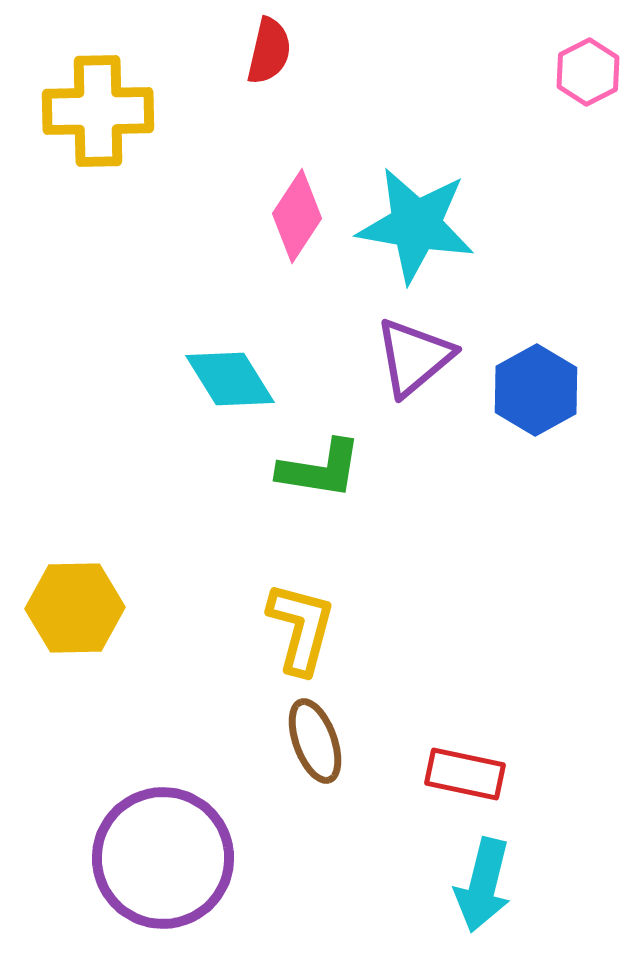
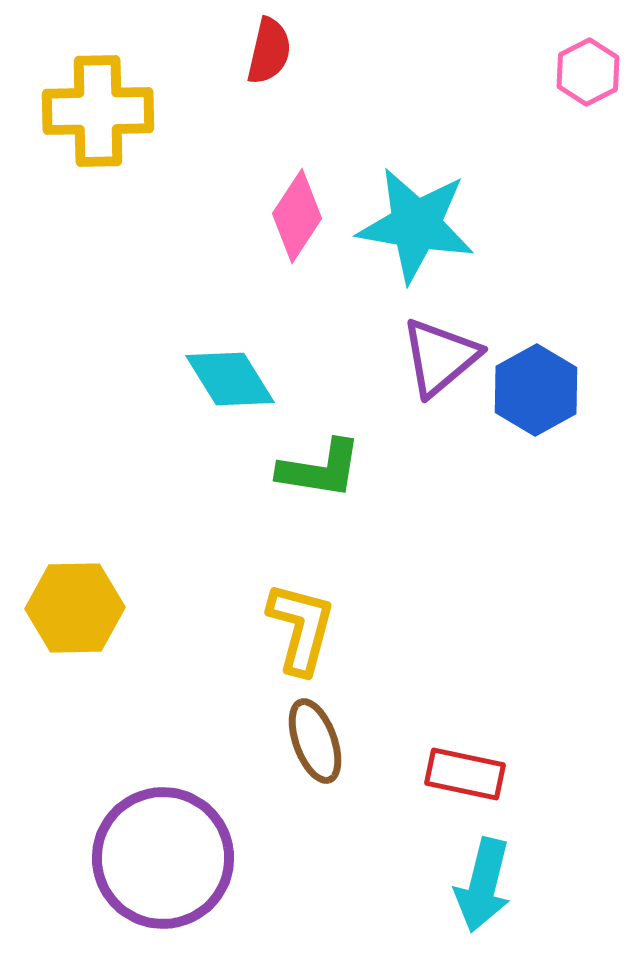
purple triangle: moved 26 px right
